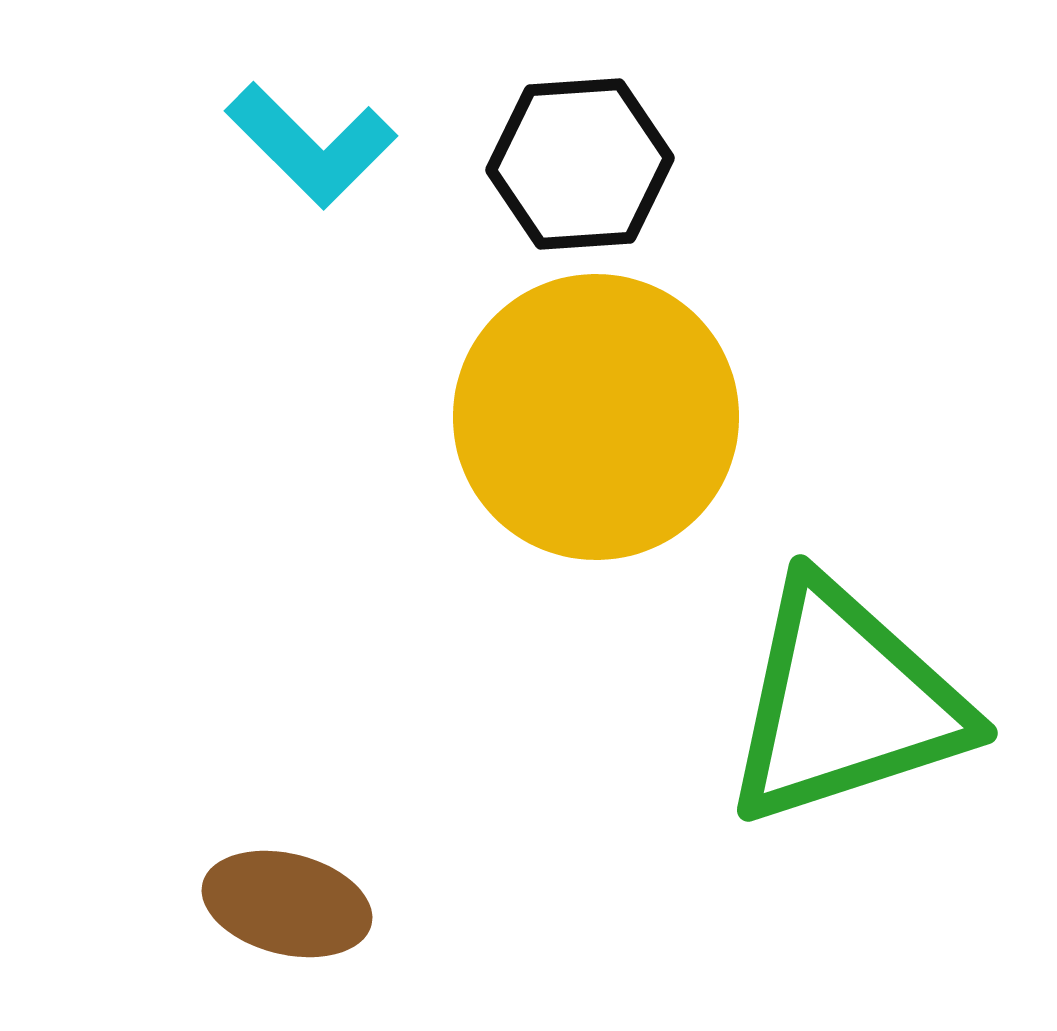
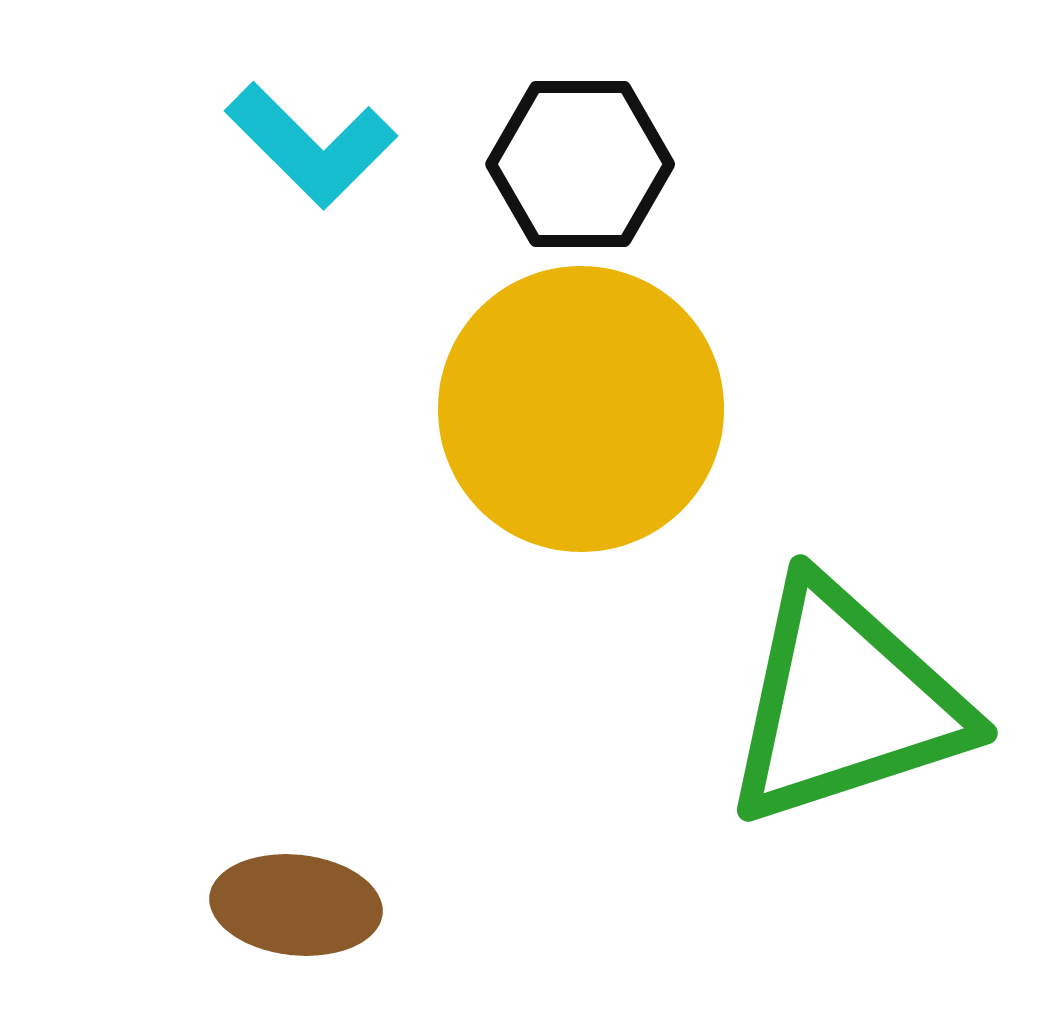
black hexagon: rotated 4 degrees clockwise
yellow circle: moved 15 px left, 8 px up
brown ellipse: moved 9 px right, 1 px down; rotated 8 degrees counterclockwise
